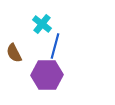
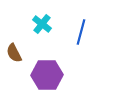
blue line: moved 26 px right, 14 px up
